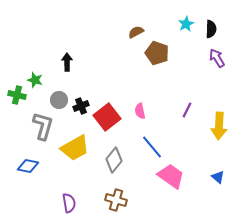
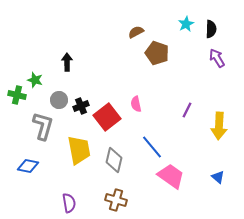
pink semicircle: moved 4 px left, 7 px up
yellow trapezoid: moved 4 px right, 2 px down; rotated 72 degrees counterclockwise
gray diamond: rotated 25 degrees counterclockwise
